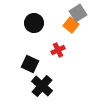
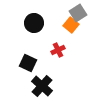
black square: moved 2 px left, 1 px up
